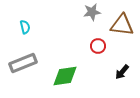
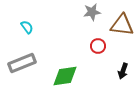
cyan semicircle: moved 2 px right; rotated 24 degrees counterclockwise
gray rectangle: moved 1 px left
black arrow: moved 1 px right, 1 px up; rotated 21 degrees counterclockwise
